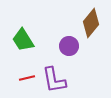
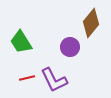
green trapezoid: moved 2 px left, 2 px down
purple circle: moved 1 px right, 1 px down
purple L-shape: rotated 16 degrees counterclockwise
